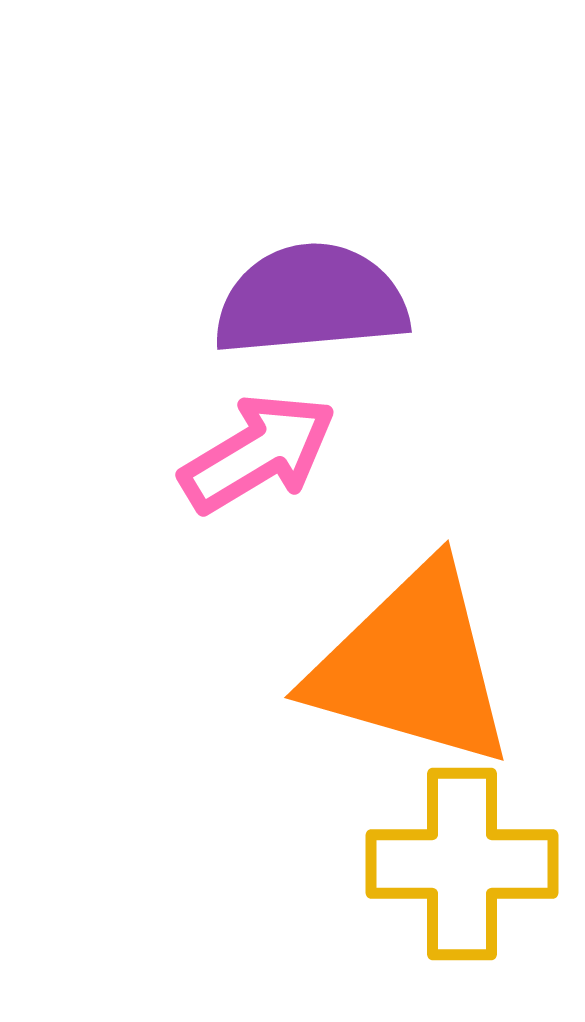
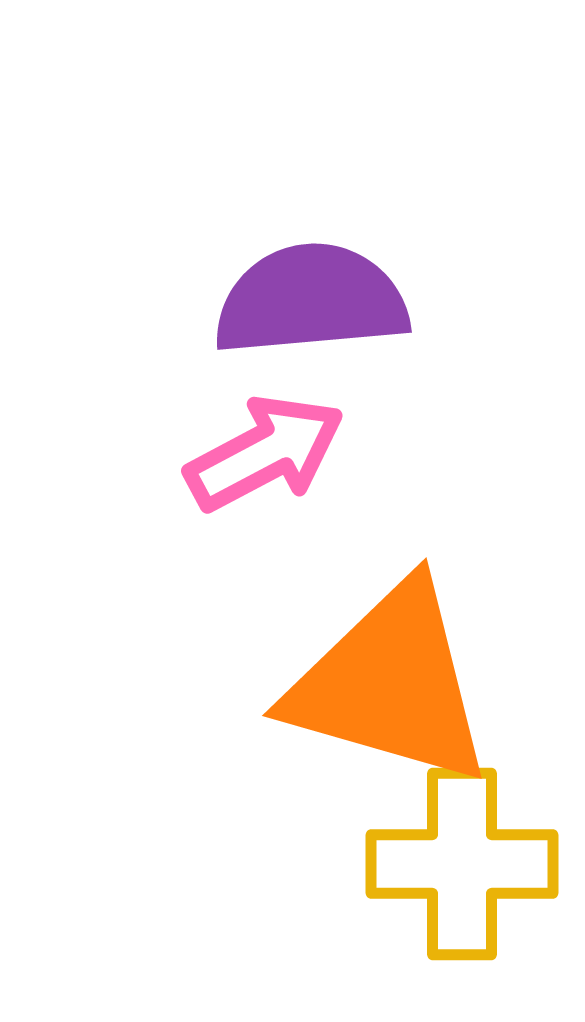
pink arrow: moved 7 px right; rotated 3 degrees clockwise
orange triangle: moved 22 px left, 18 px down
